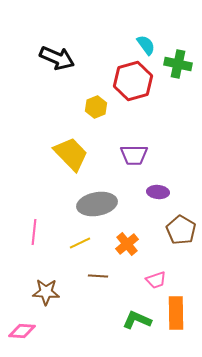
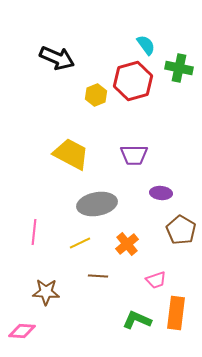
green cross: moved 1 px right, 4 px down
yellow hexagon: moved 12 px up
yellow trapezoid: rotated 18 degrees counterclockwise
purple ellipse: moved 3 px right, 1 px down
orange rectangle: rotated 8 degrees clockwise
